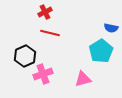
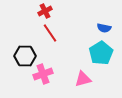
red cross: moved 1 px up
blue semicircle: moved 7 px left
red line: rotated 42 degrees clockwise
cyan pentagon: moved 2 px down
black hexagon: rotated 25 degrees clockwise
